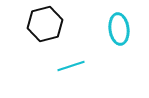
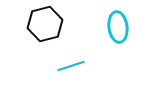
cyan ellipse: moved 1 px left, 2 px up
